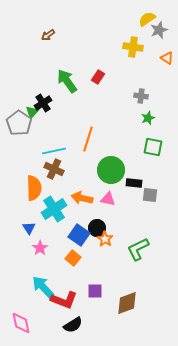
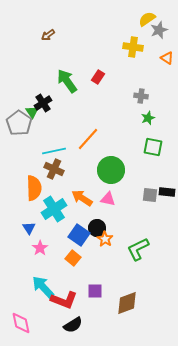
green triangle: rotated 16 degrees counterclockwise
orange line: rotated 25 degrees clockwise
black rectangle: moved 33 px right, 9 px down
orange arrow: rotated 20 degrees clockwise
